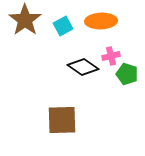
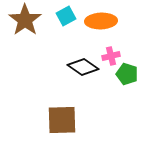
cyan square: moved 3 px right, 10 px up
